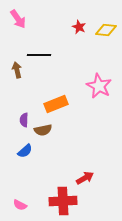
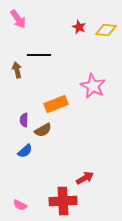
pink star: moved 6 px left
brown semicircle: rotated 18 degrees counterclockwise
